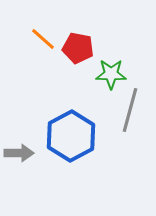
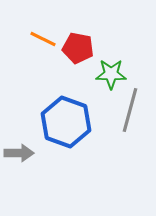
orange line: rotated 16 degrees counterclockwise
blue hexagon: moved 5 px left, 14 px up; rotated 12 degrees counterclockwise
